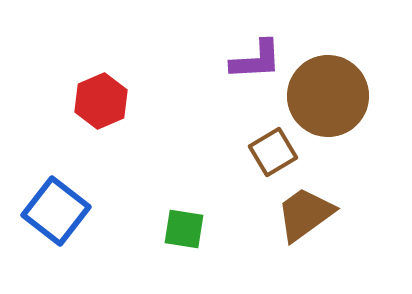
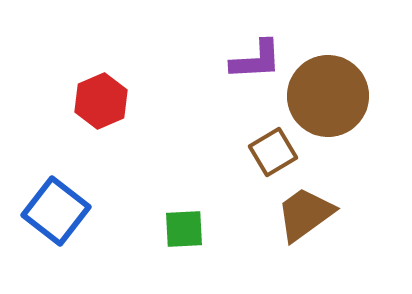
green square: rotated 12 degrees counterclockwise
